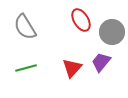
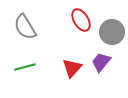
green line: moved 1 px left, 1 px up
